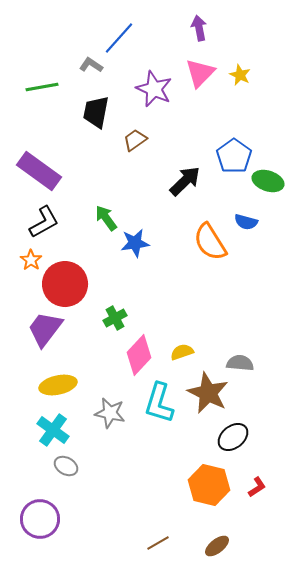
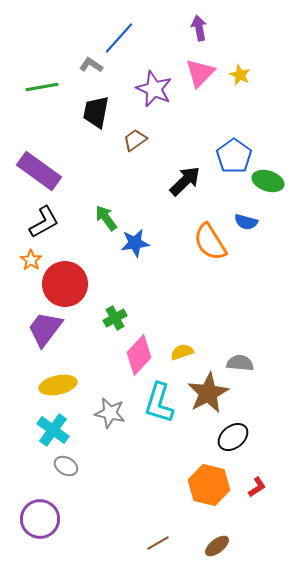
brown star: rotated 18 degrees clockwise
